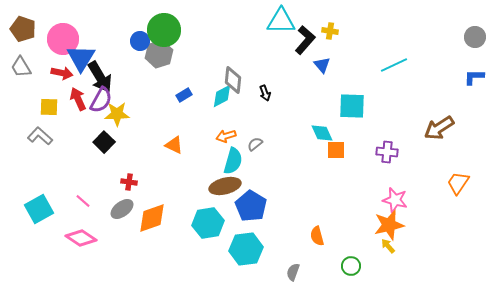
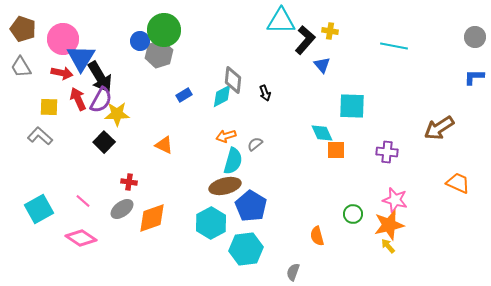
cyan line at (394, 65): moved 19 px up; rotated 36 degrees clockwise
orange triangle at (174, 145): moved 10 px left
orange trapezoid at (458, 183): rotated 80 degrees clockwise
cyan hexagon at (208, 223): moved 3 px right; rotated 20 degrees counterclockwise
green circle at (351, 266): moved 2 px right, 52 px up
